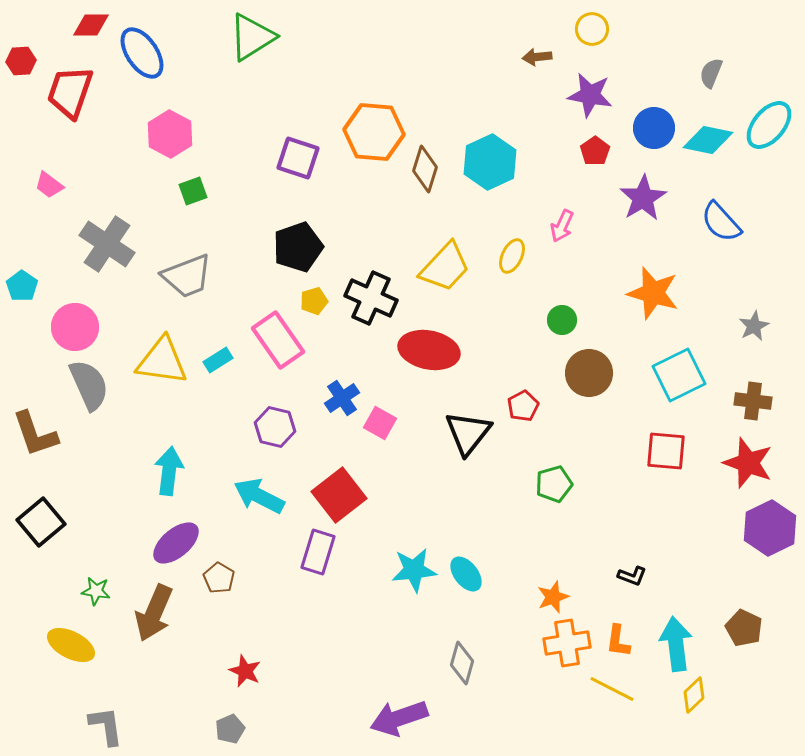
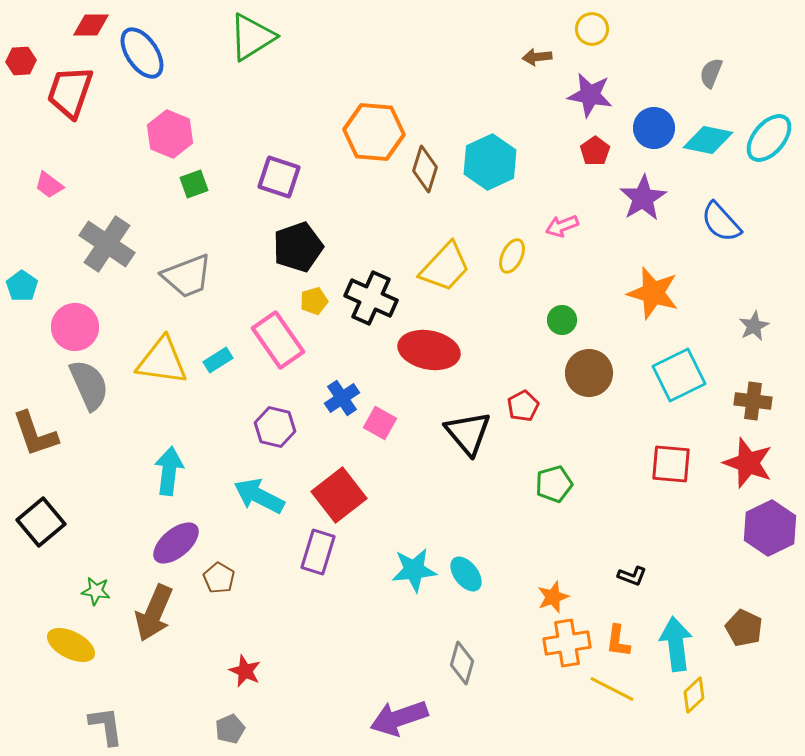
cyan ellipse at (769, 125): moved 13 px down
pink hexagon at (170, 134): rotated 6 degrees counterclockwise
purple square at (298, 158): moved 19 px left, 19 px down
green square at (193, 191): moved 1 px right, 7 px up
pink arrow at (562, 226): rotated 44 degrees clockwise
black triangle at (468, 433): rotated 18 degrees counterclockwise
red square at (666, 451): moved 5 px right, 13 px down
